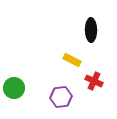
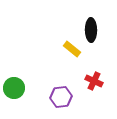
yellow rectangle: moved 11 px up; rotated 12 degrees clockwise
